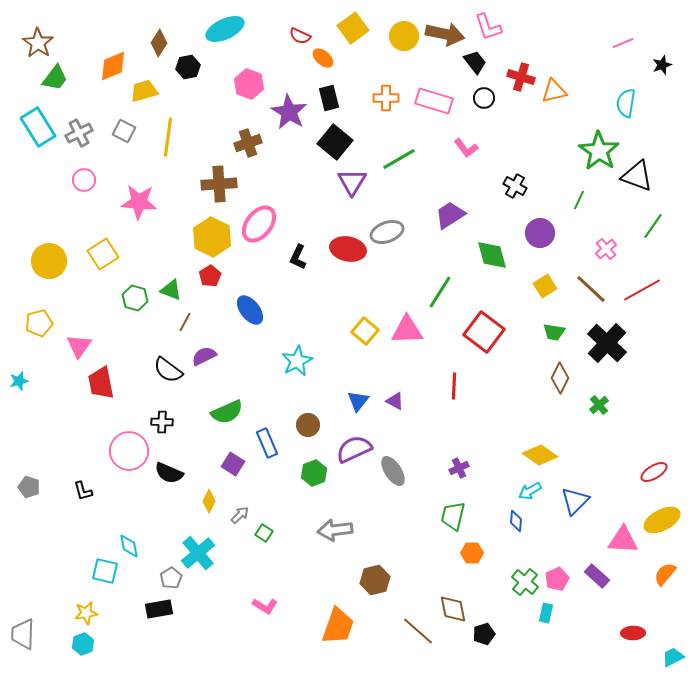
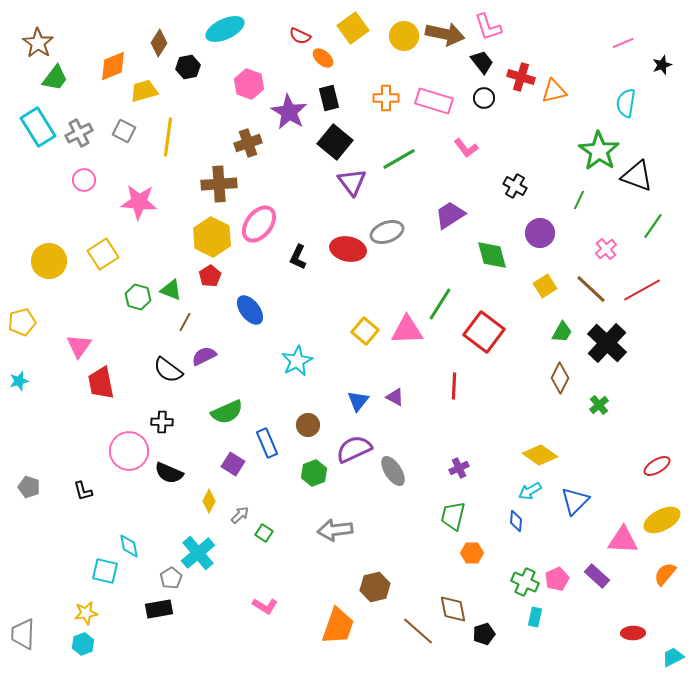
black trapezoid at (475, 62): moved 7 px right
purple triangle at (352, 182): rotated 8 degrees counterclockwise
green line at (440, 292): moved 12 px down
green hexagon at (135, 298): moved 3 px right, 1 px up
yellow pentagon at (39, 323): moved 17 px left, 1 px up
green trapezoid at (554, 332): moved 8 px right; rotated 70 degrees counterclockwise
purple triangle at (395, 401): moved 4 px up
red ellipse at (654, 472): moved 3 px right, 6 px up
brown hexagon at (375, 580): moved 7 px down
green cross at (525, 582): rotated 16 degrees counterclockwise
cyan rectangle at (546, 613): moved 11 px left, 4 px down
